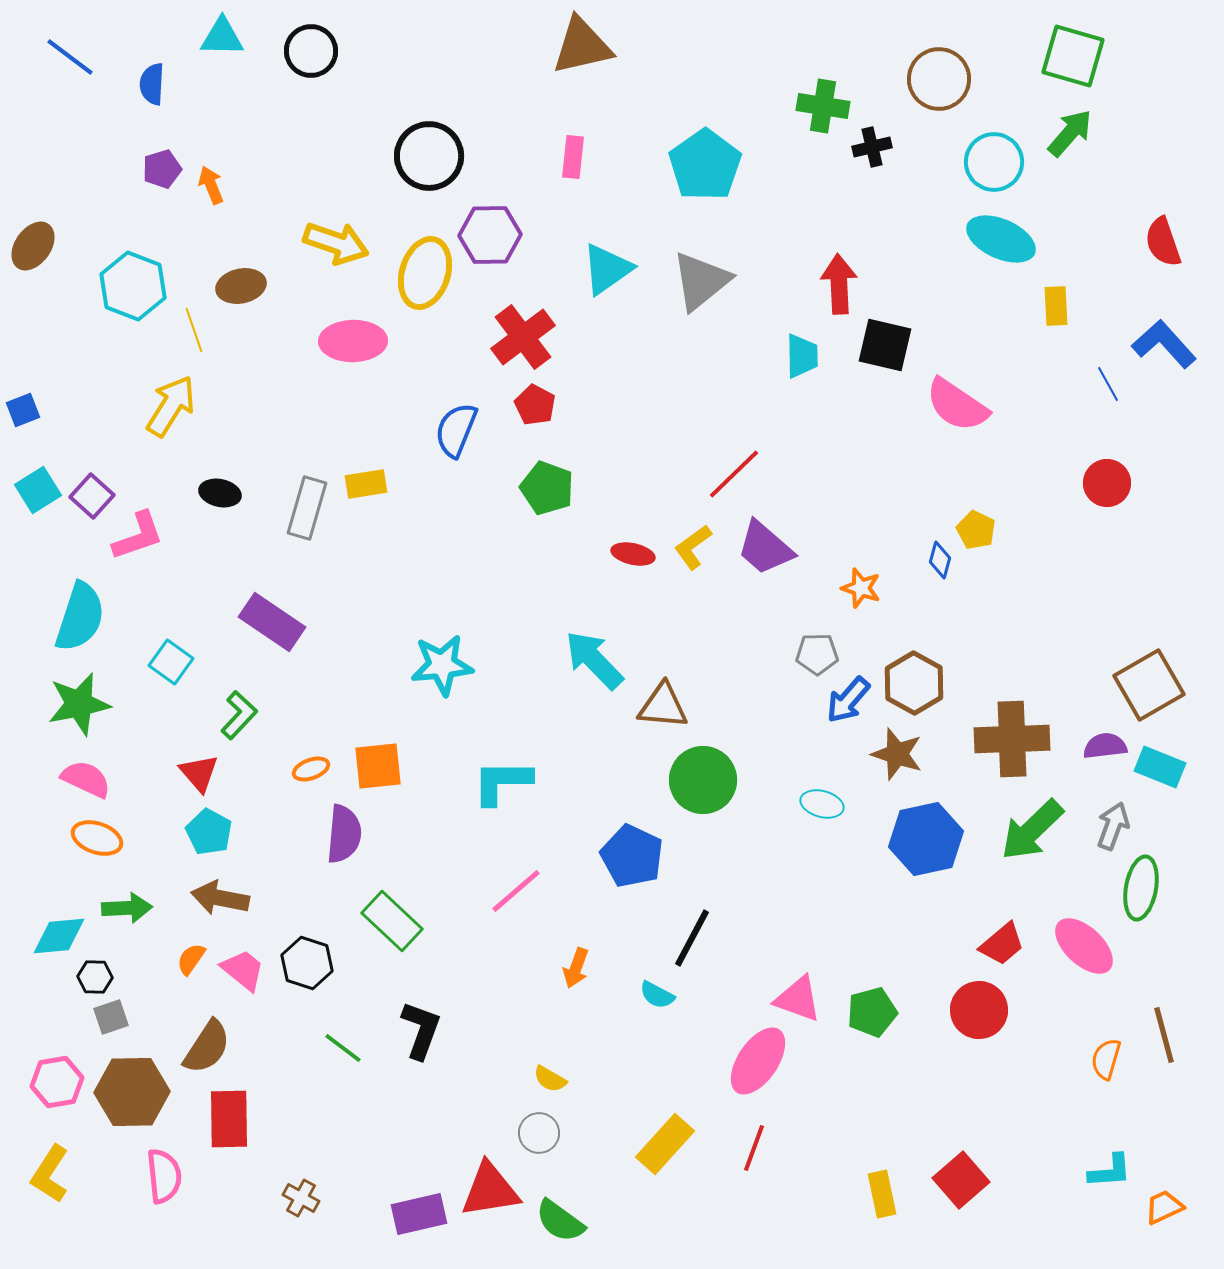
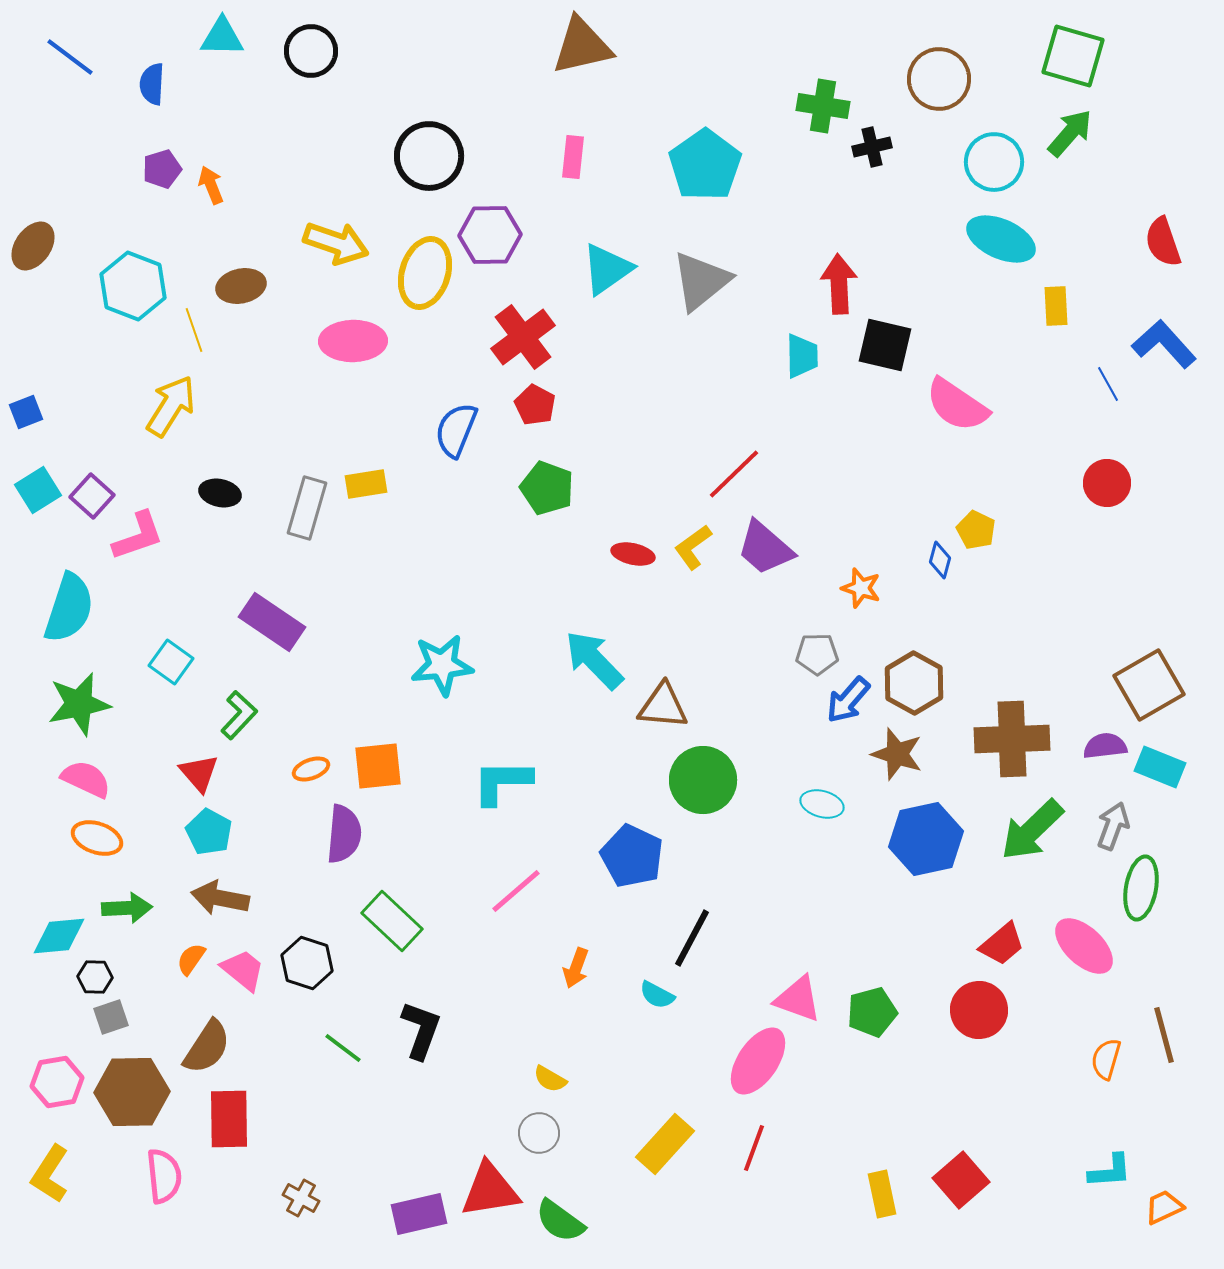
blue square at (23, 410): moved 3 px right, 2 px down
cyan semicircle at (80, 617): moved 11 px left, 9 px up
